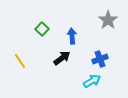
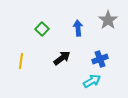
blue arrow: moved 6 px right, 8 px up
yellow line: moved 1 px right; rotated 42 degrees clockwise
